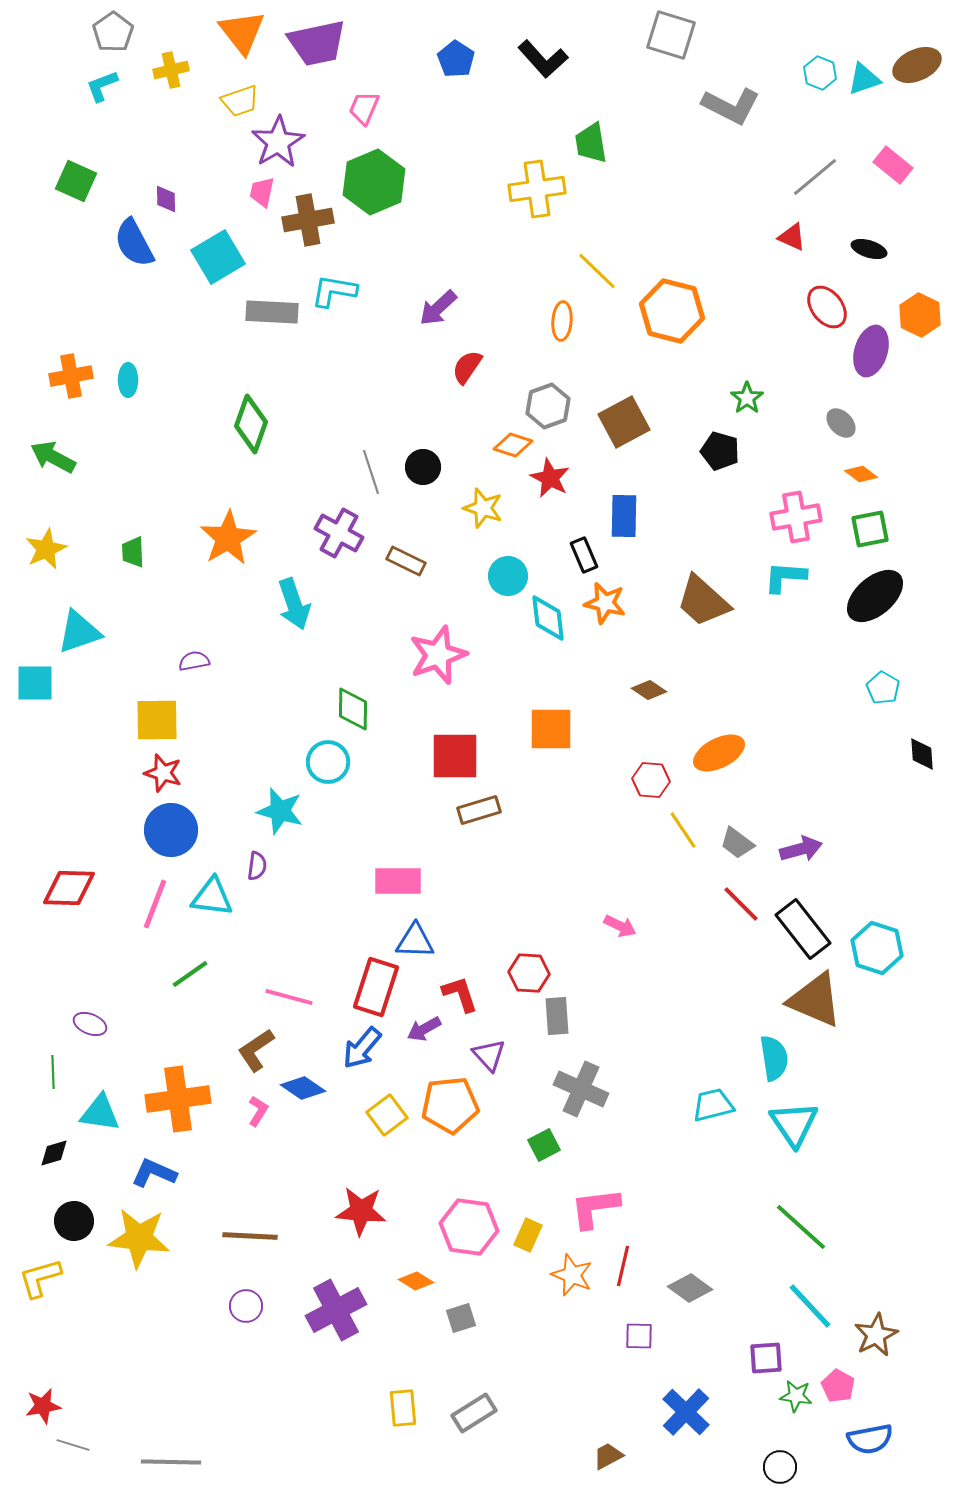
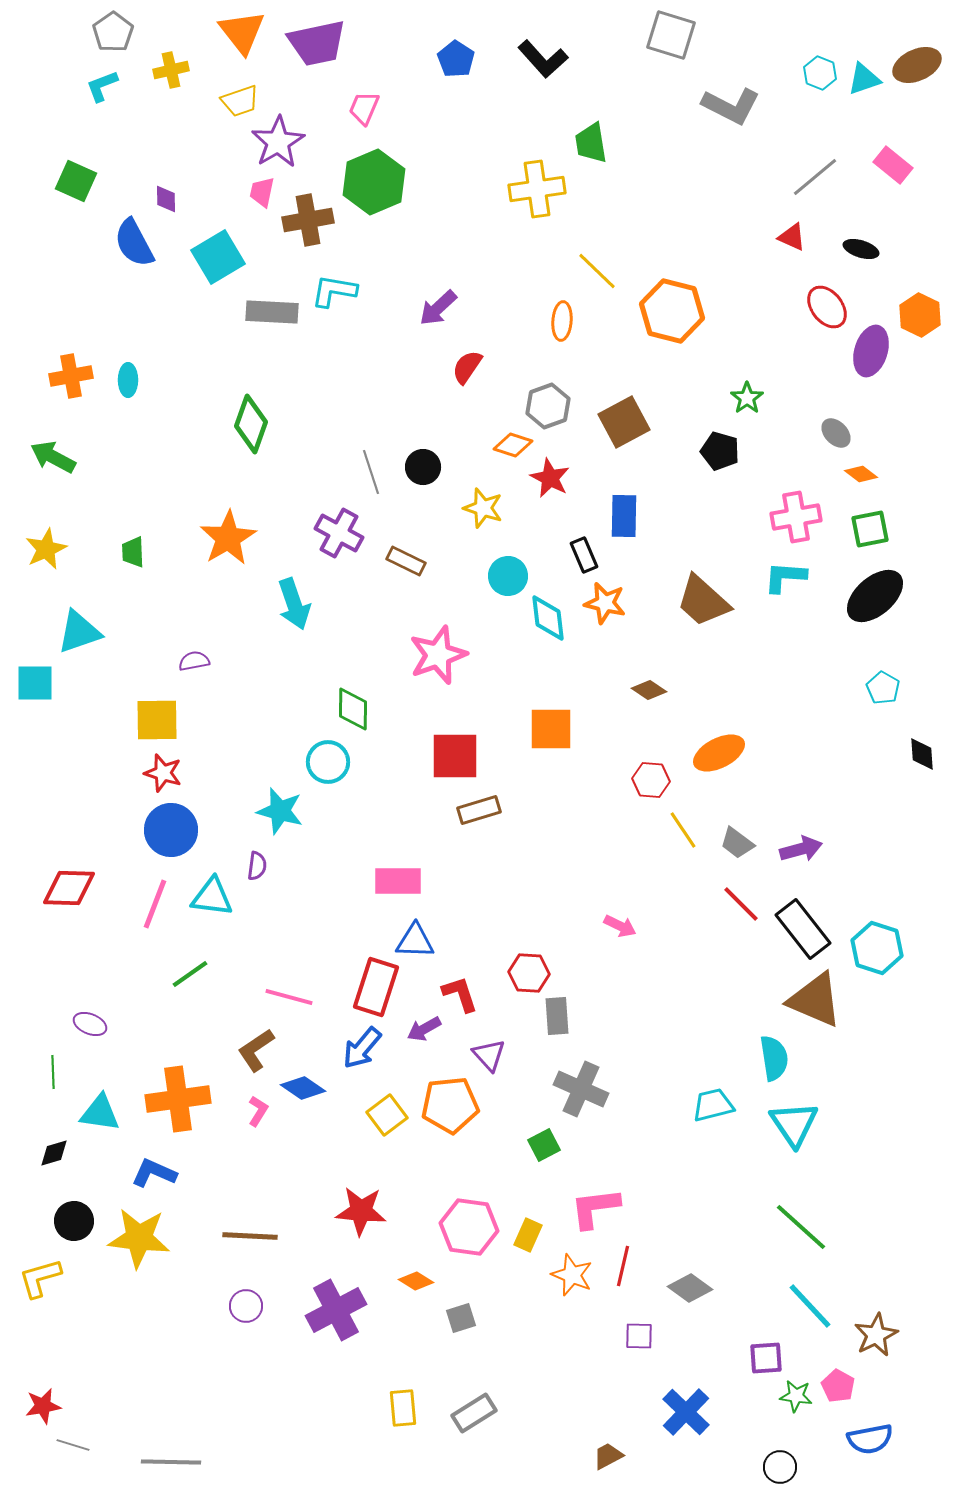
black ellipse at (869, 249): moved 8 px left
gray ellipse at (841, 423): moved 5 px left, 10 px down
